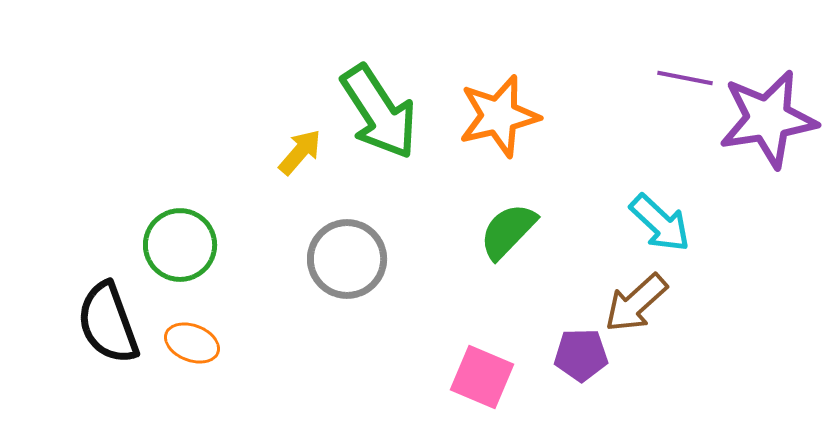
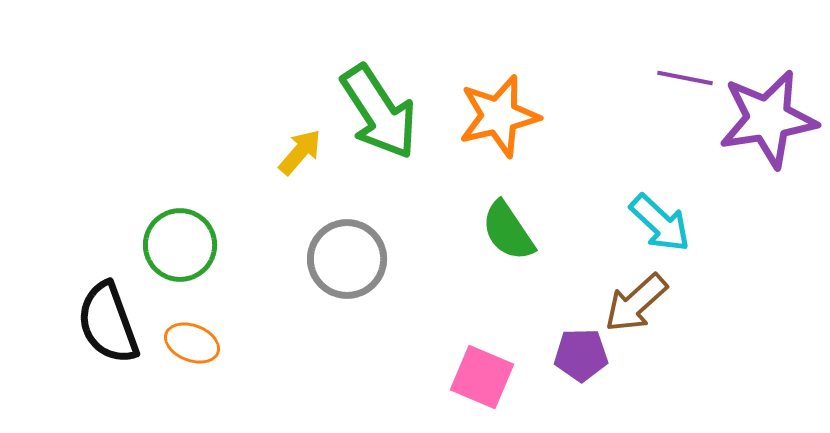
green semicircle: rotated 78 degrees counterclockwise
